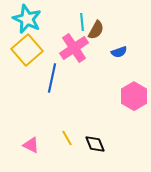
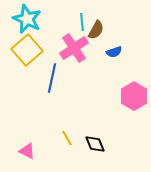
blue semicircle: moved 5 px left
pink triangle: moved 4 px left, 6 px down
